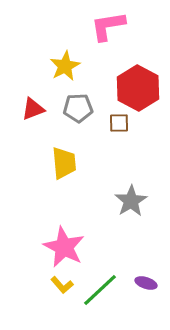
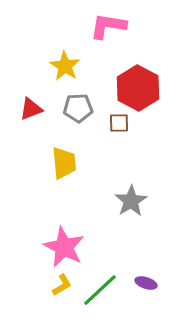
pink L-shape: rotated 18 degrees clockwise
yellow star: rotated 12 degrees counterclockwise
red triangle: moved 2 px left
yellow L-shape: rotated 80 degrees counterclockwise
